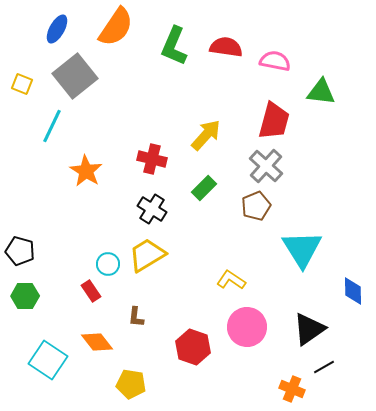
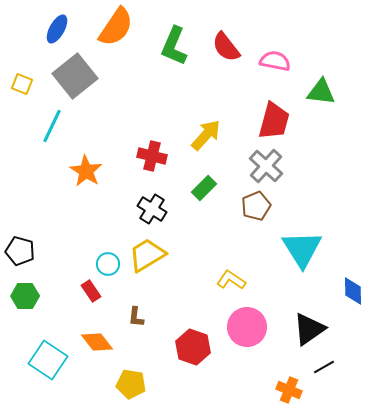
red semicircle: rotated 136 degrees counterclockwise
red cross: moved 3 px up
orange cross: moved 3 px left, 1 px down
